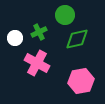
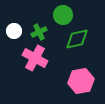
green circle: moved 2 px left
white circle: moved 1 px left, 7 px up
pink cross: moved 2 px left, 5 px up
